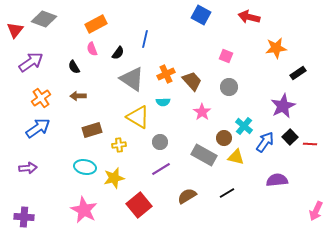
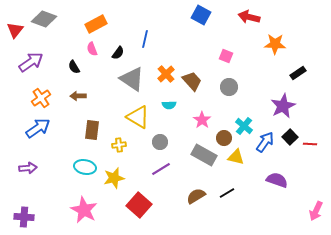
orange star at (276, 48): moved 1 px left, 4 px up; rotated 10 degrees clockwise
orange cross at (166, 74): rotated 18 degrees counterclockwise
cyan semicircle at (163, 102): moved 6 px right, 3 px down
pink star at (202, 112): moved 8 px down
brown rectangle at (92, 130): rotated 66 degrees counterclockwise
purple semicircle at (277, 180): rotated 25 degrees clockwise
brown semicircle at (187, 196): moved 9 px right
red square at (139, 205): rotated 10 degrees counterclockwise
